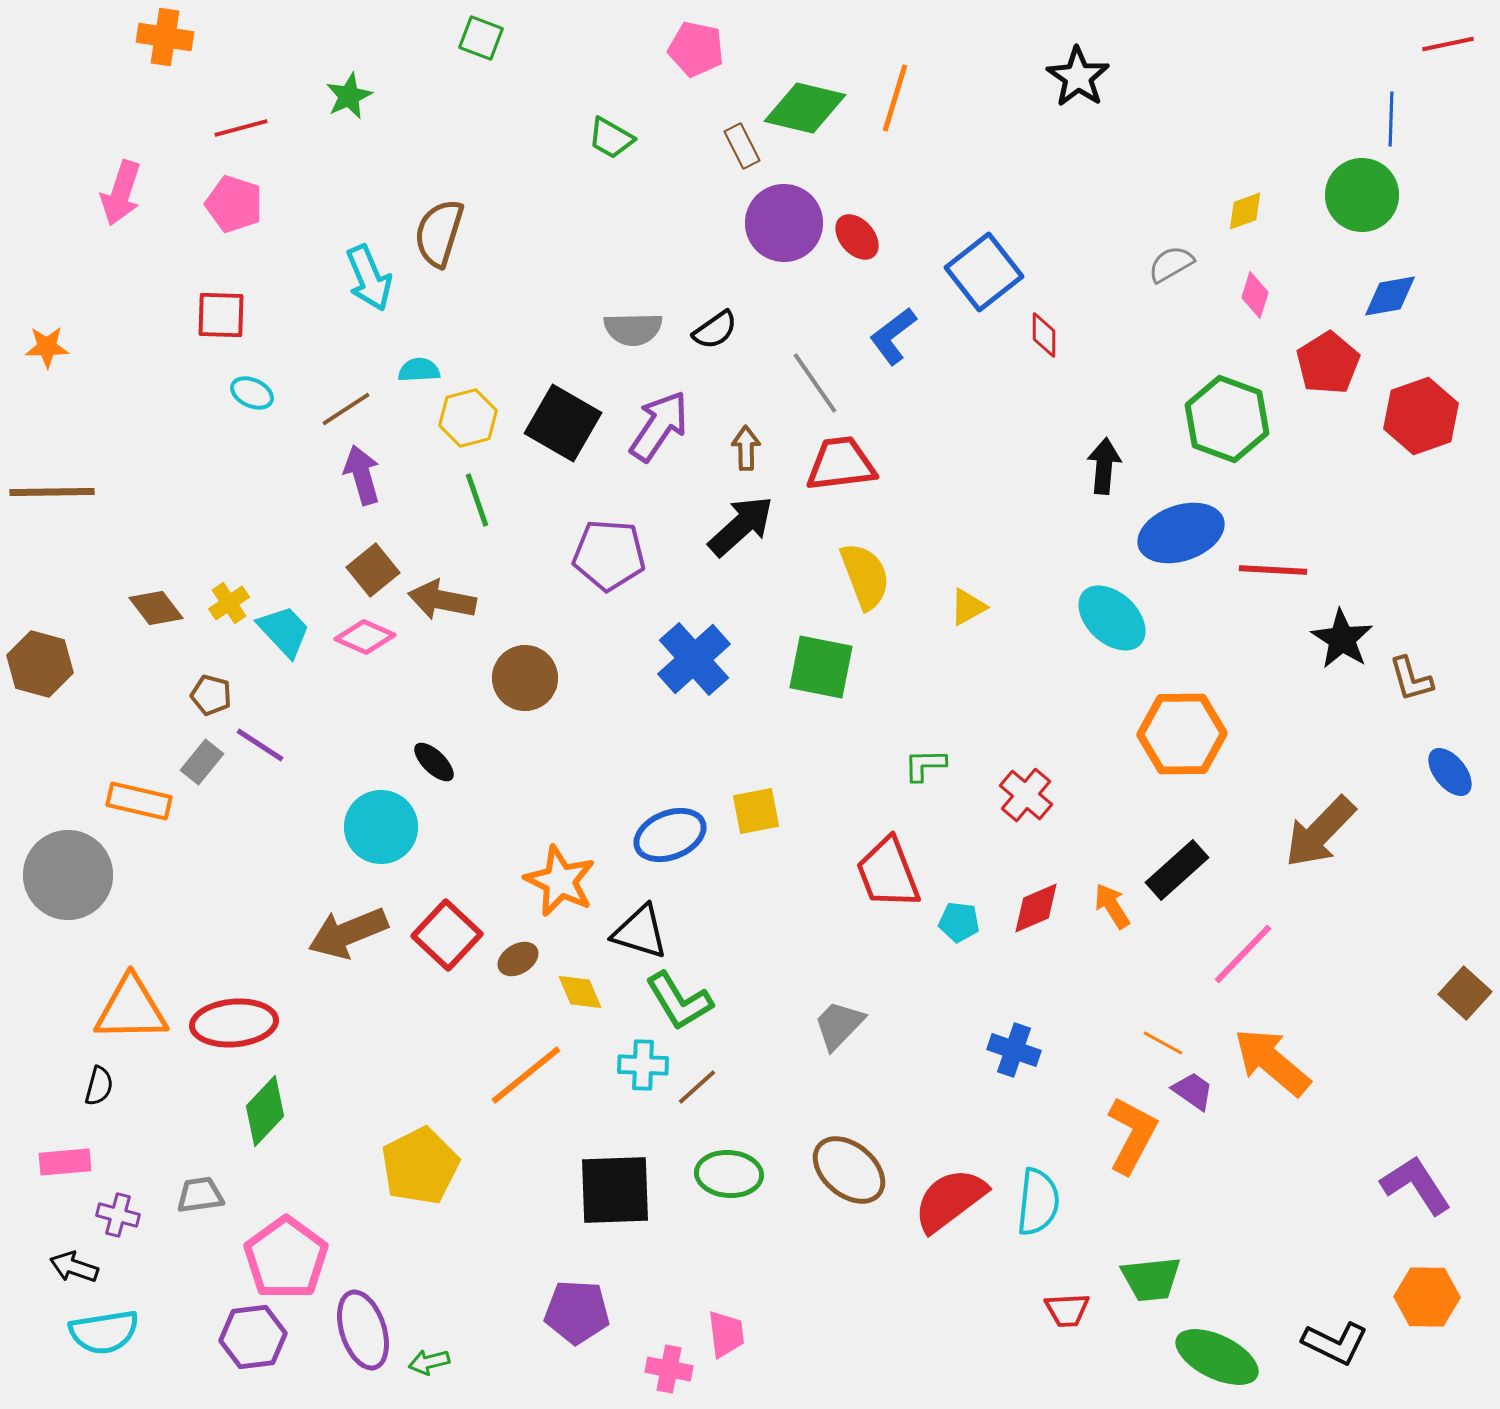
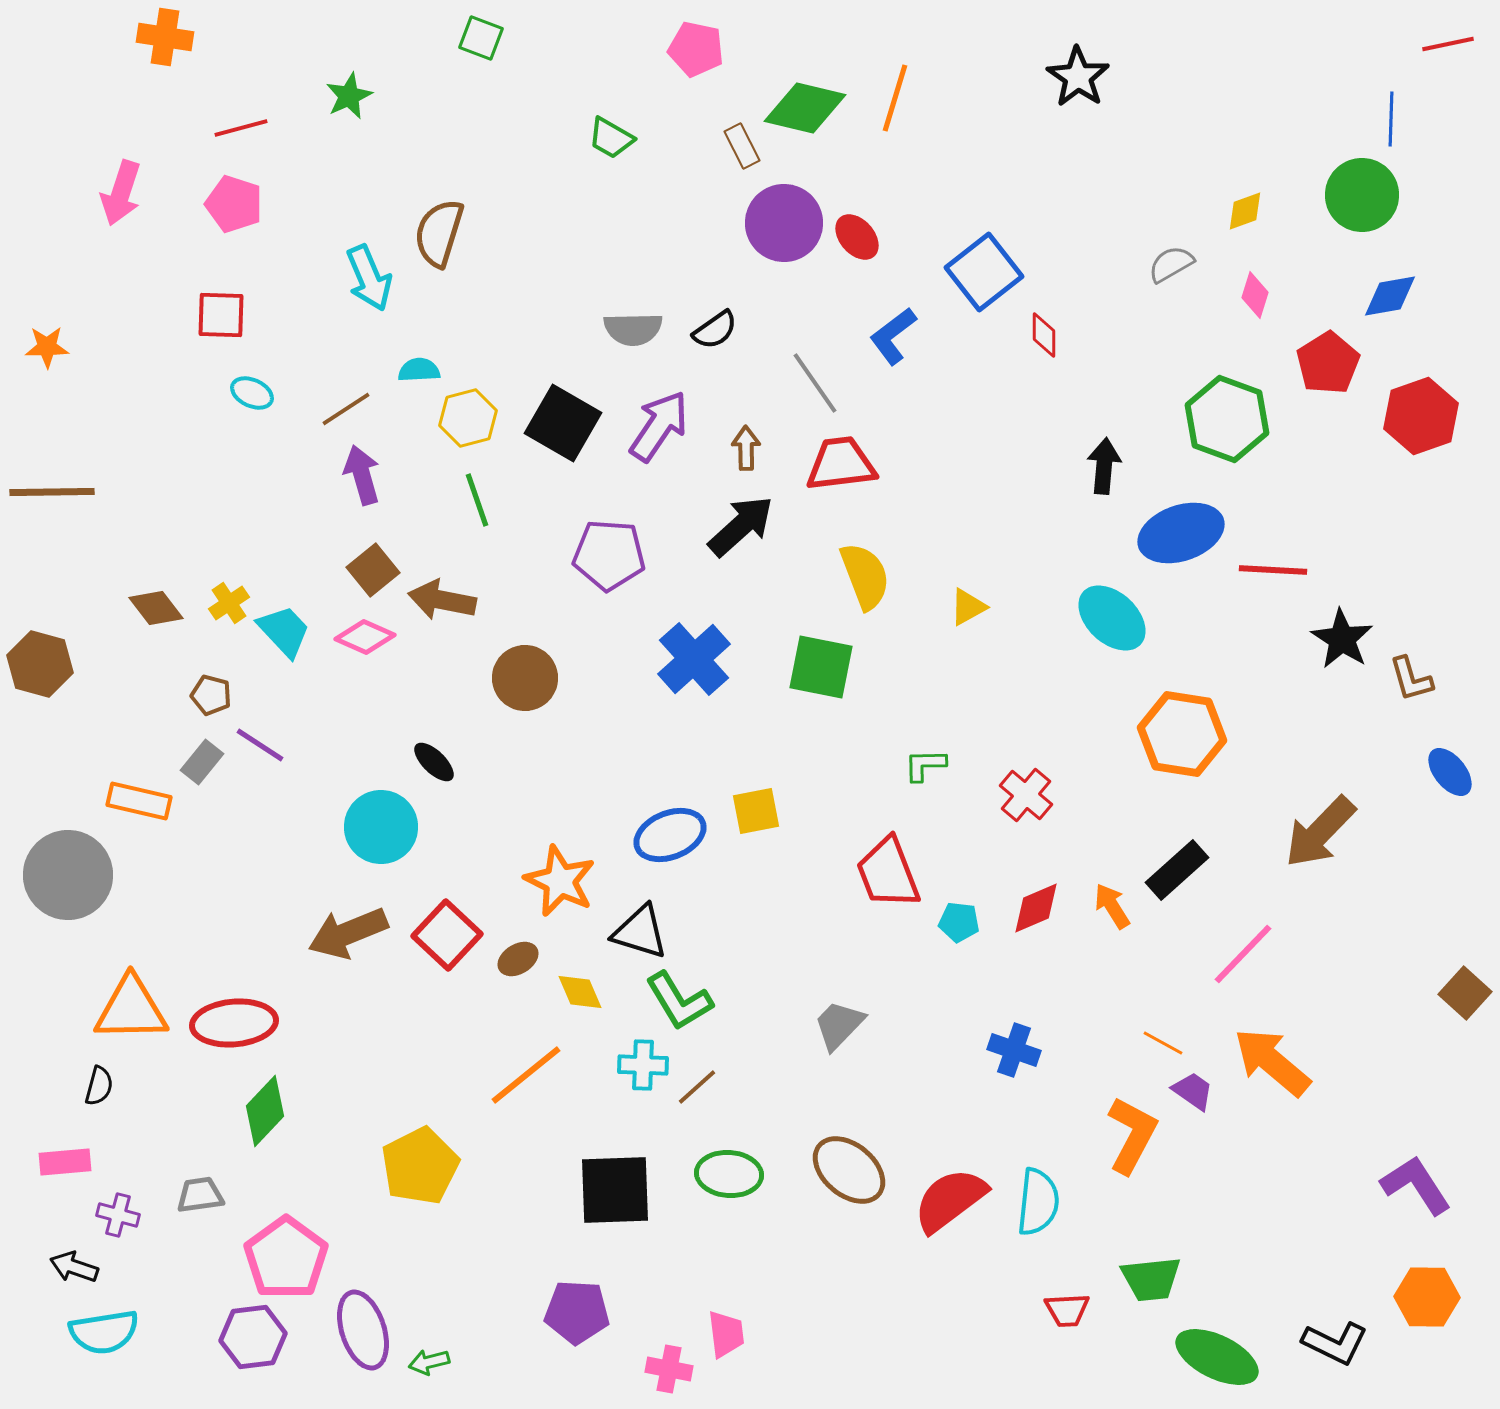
orange hexagon at (1182, 734): rotated 10 degrees clockwise
